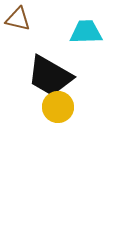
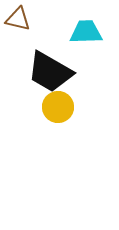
black trapezoid: moved 4 px up
